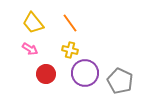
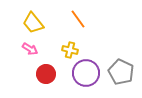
orange line: moved 8 px right, 4 px up
purple circle: moved 1 px right
gray pentagon: moved 1 px right, 9 px up
